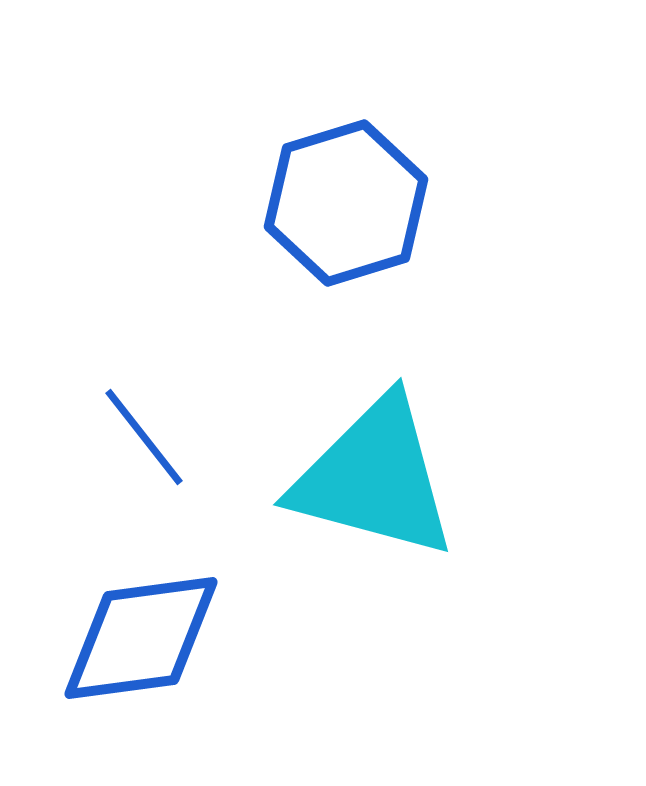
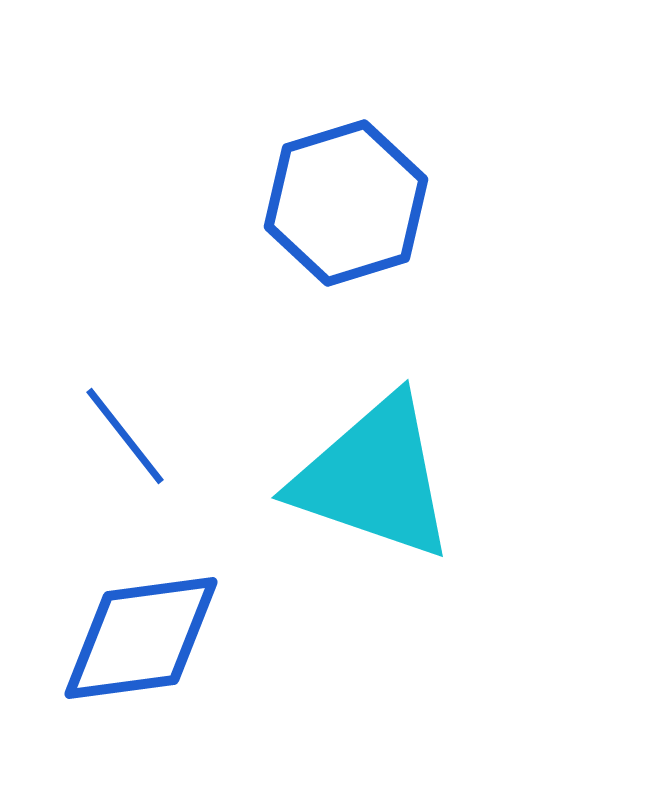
blue line: moved 19 px left, 1 px up
cyan triangle: rotated 4 degrees clockwise
